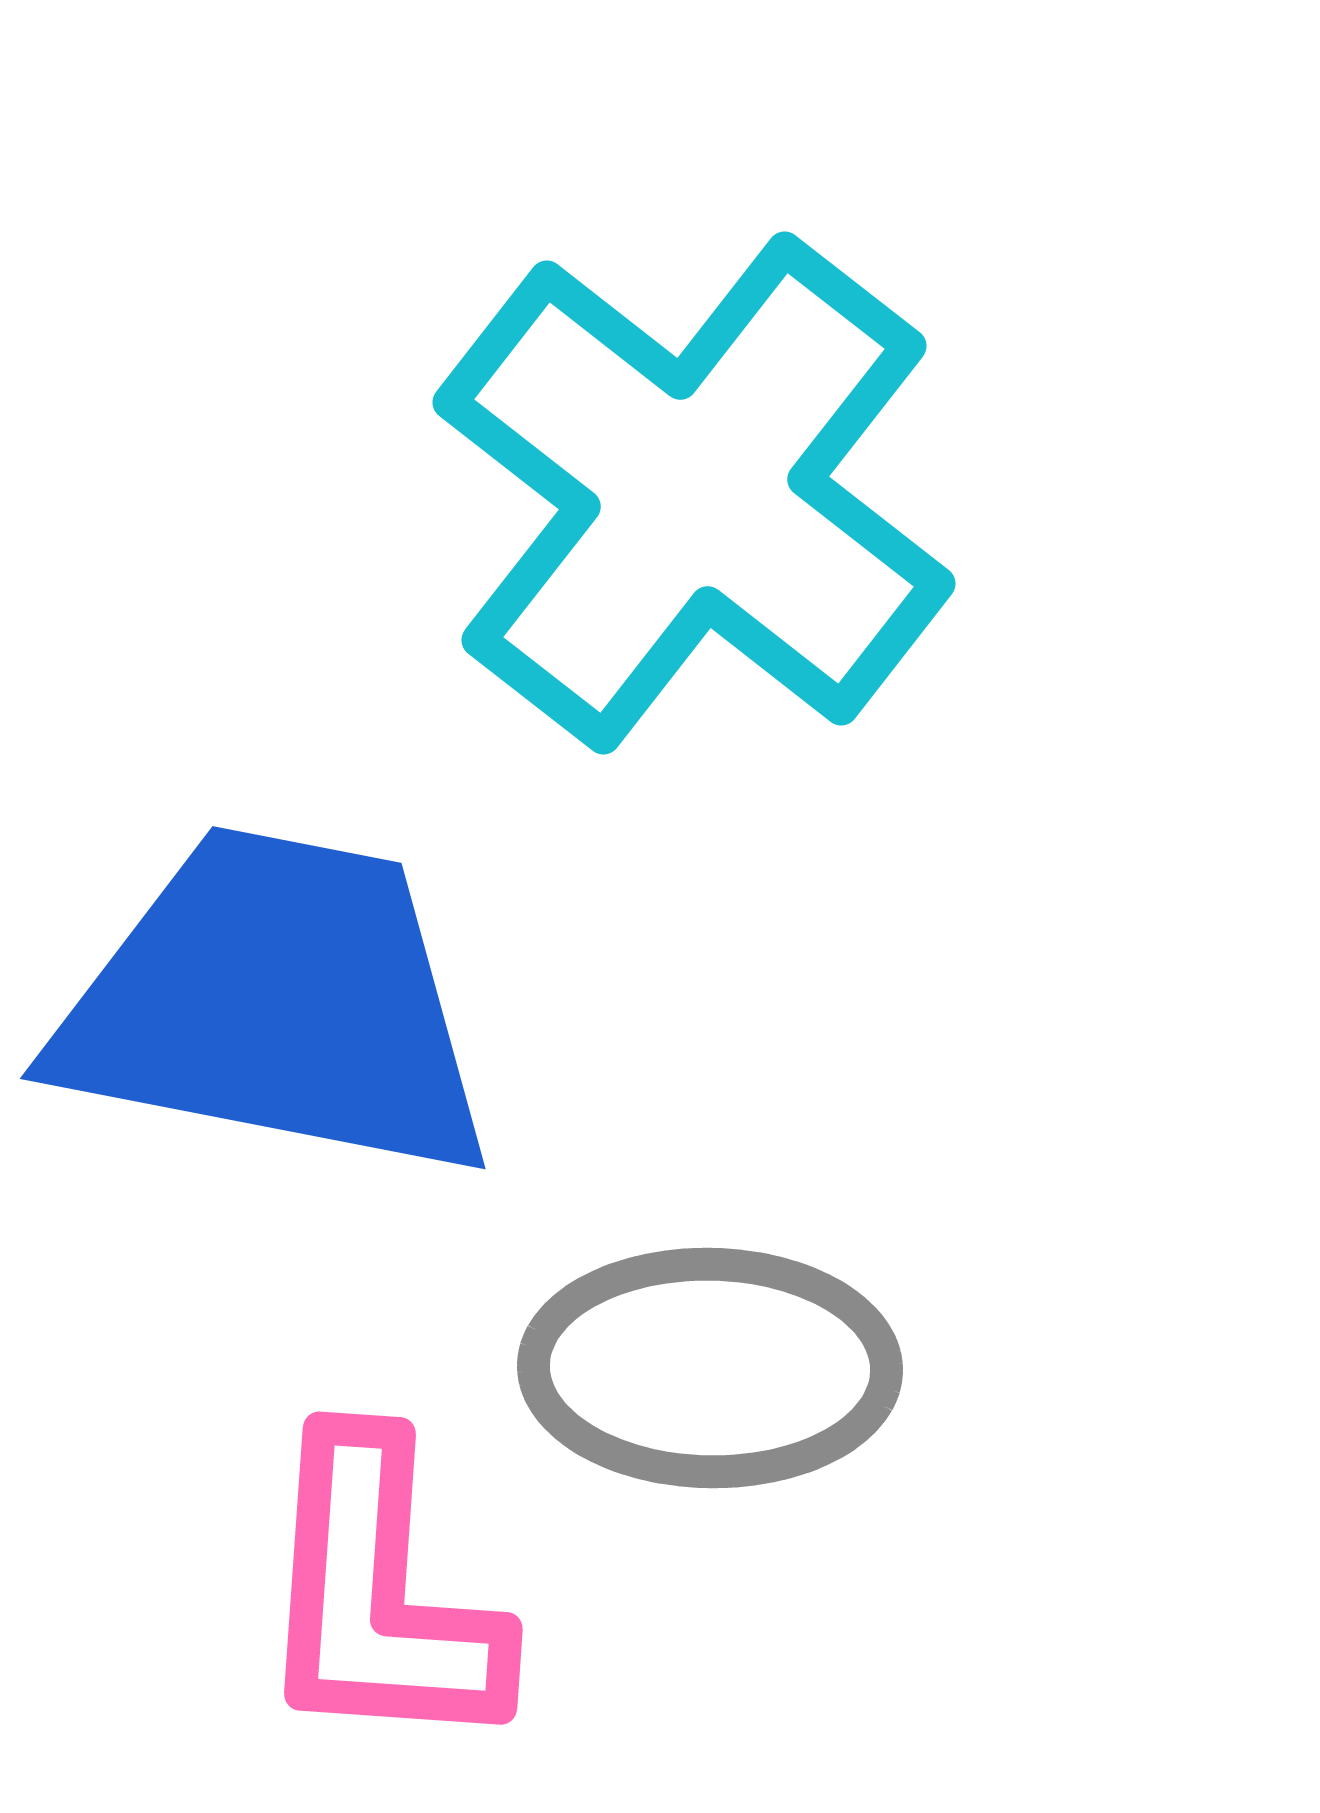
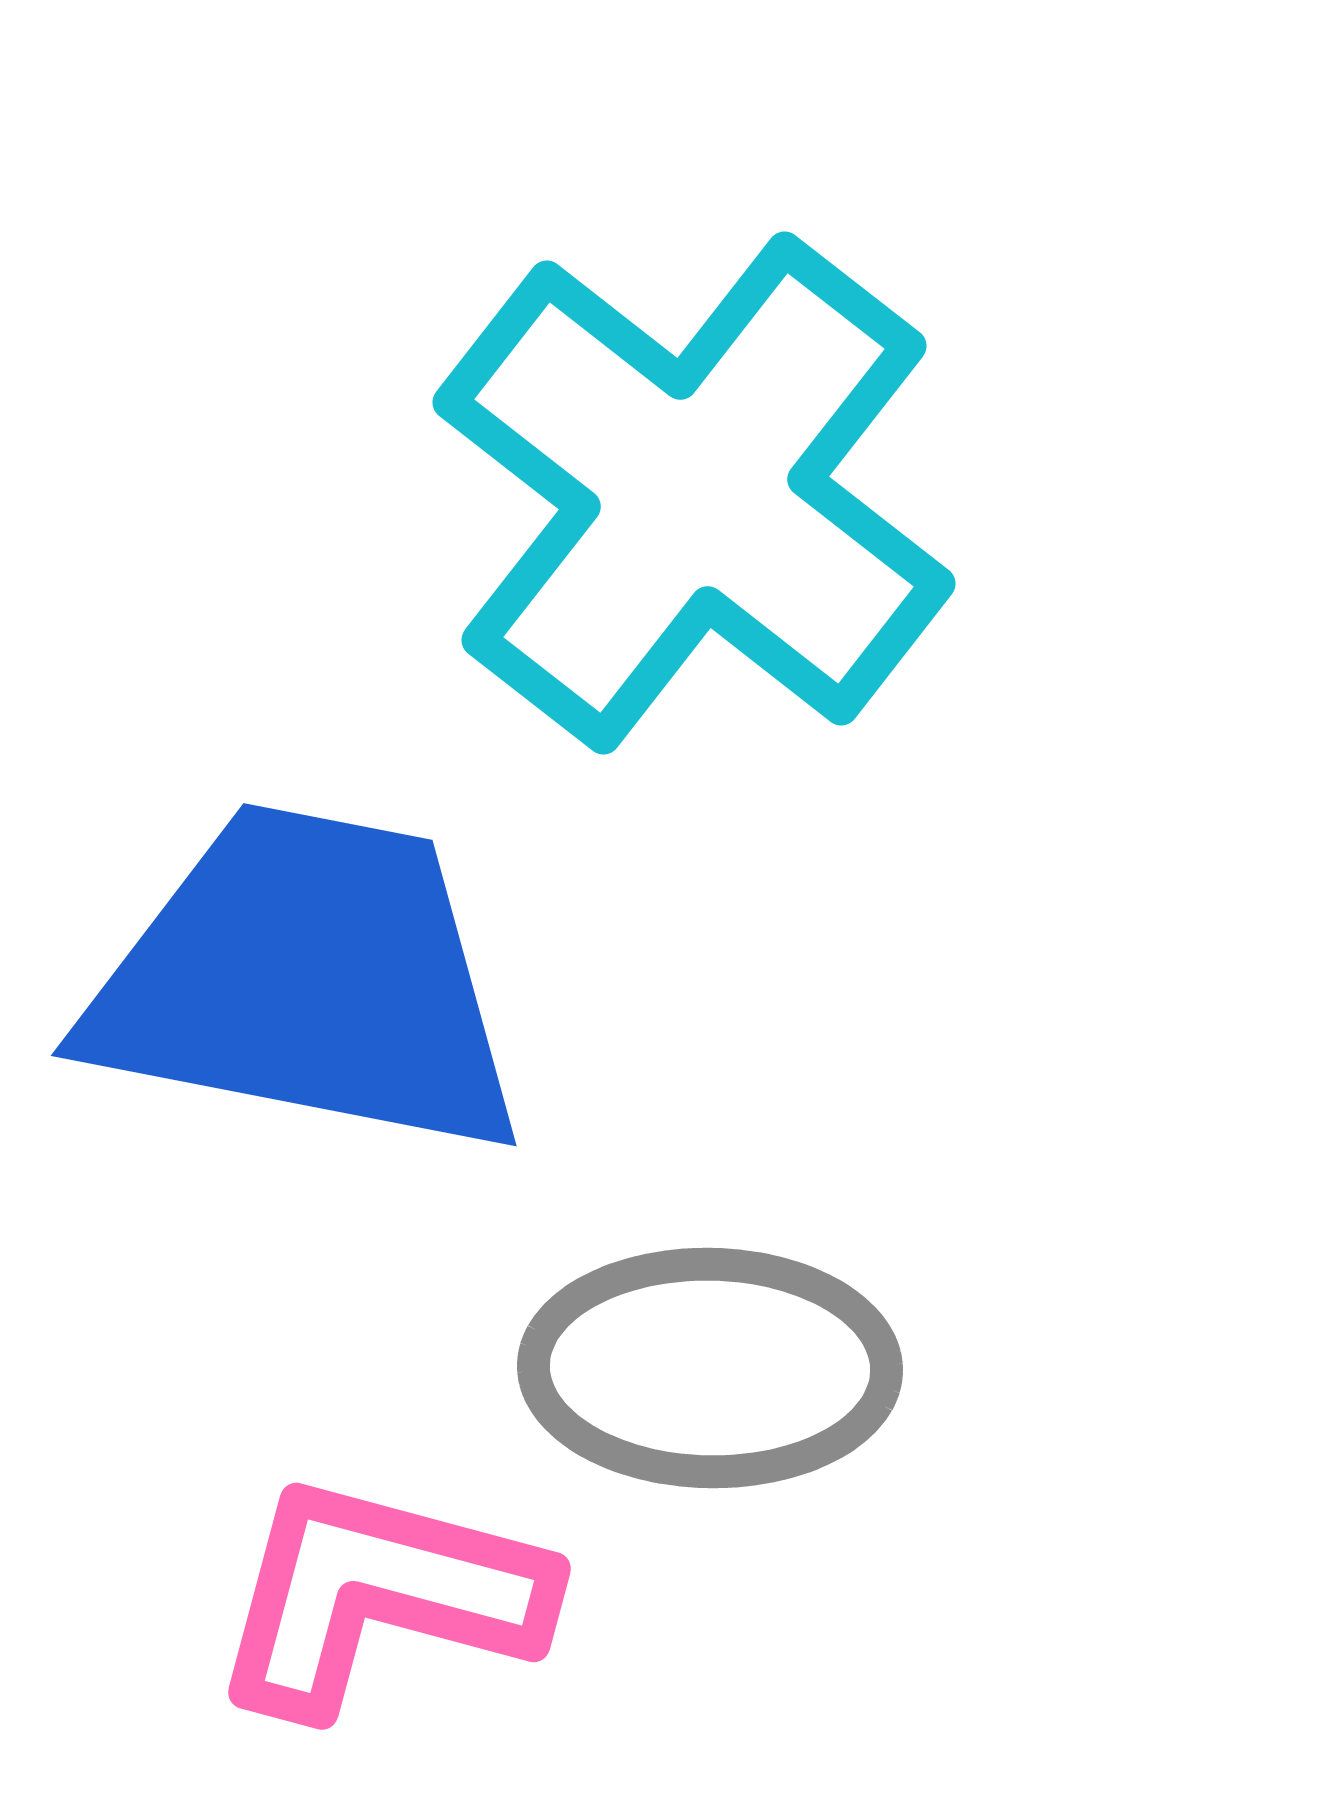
blue trapezoid: moved 31 px right, 23 px up
pink L-shape: rotated 101 degrees clockwise
